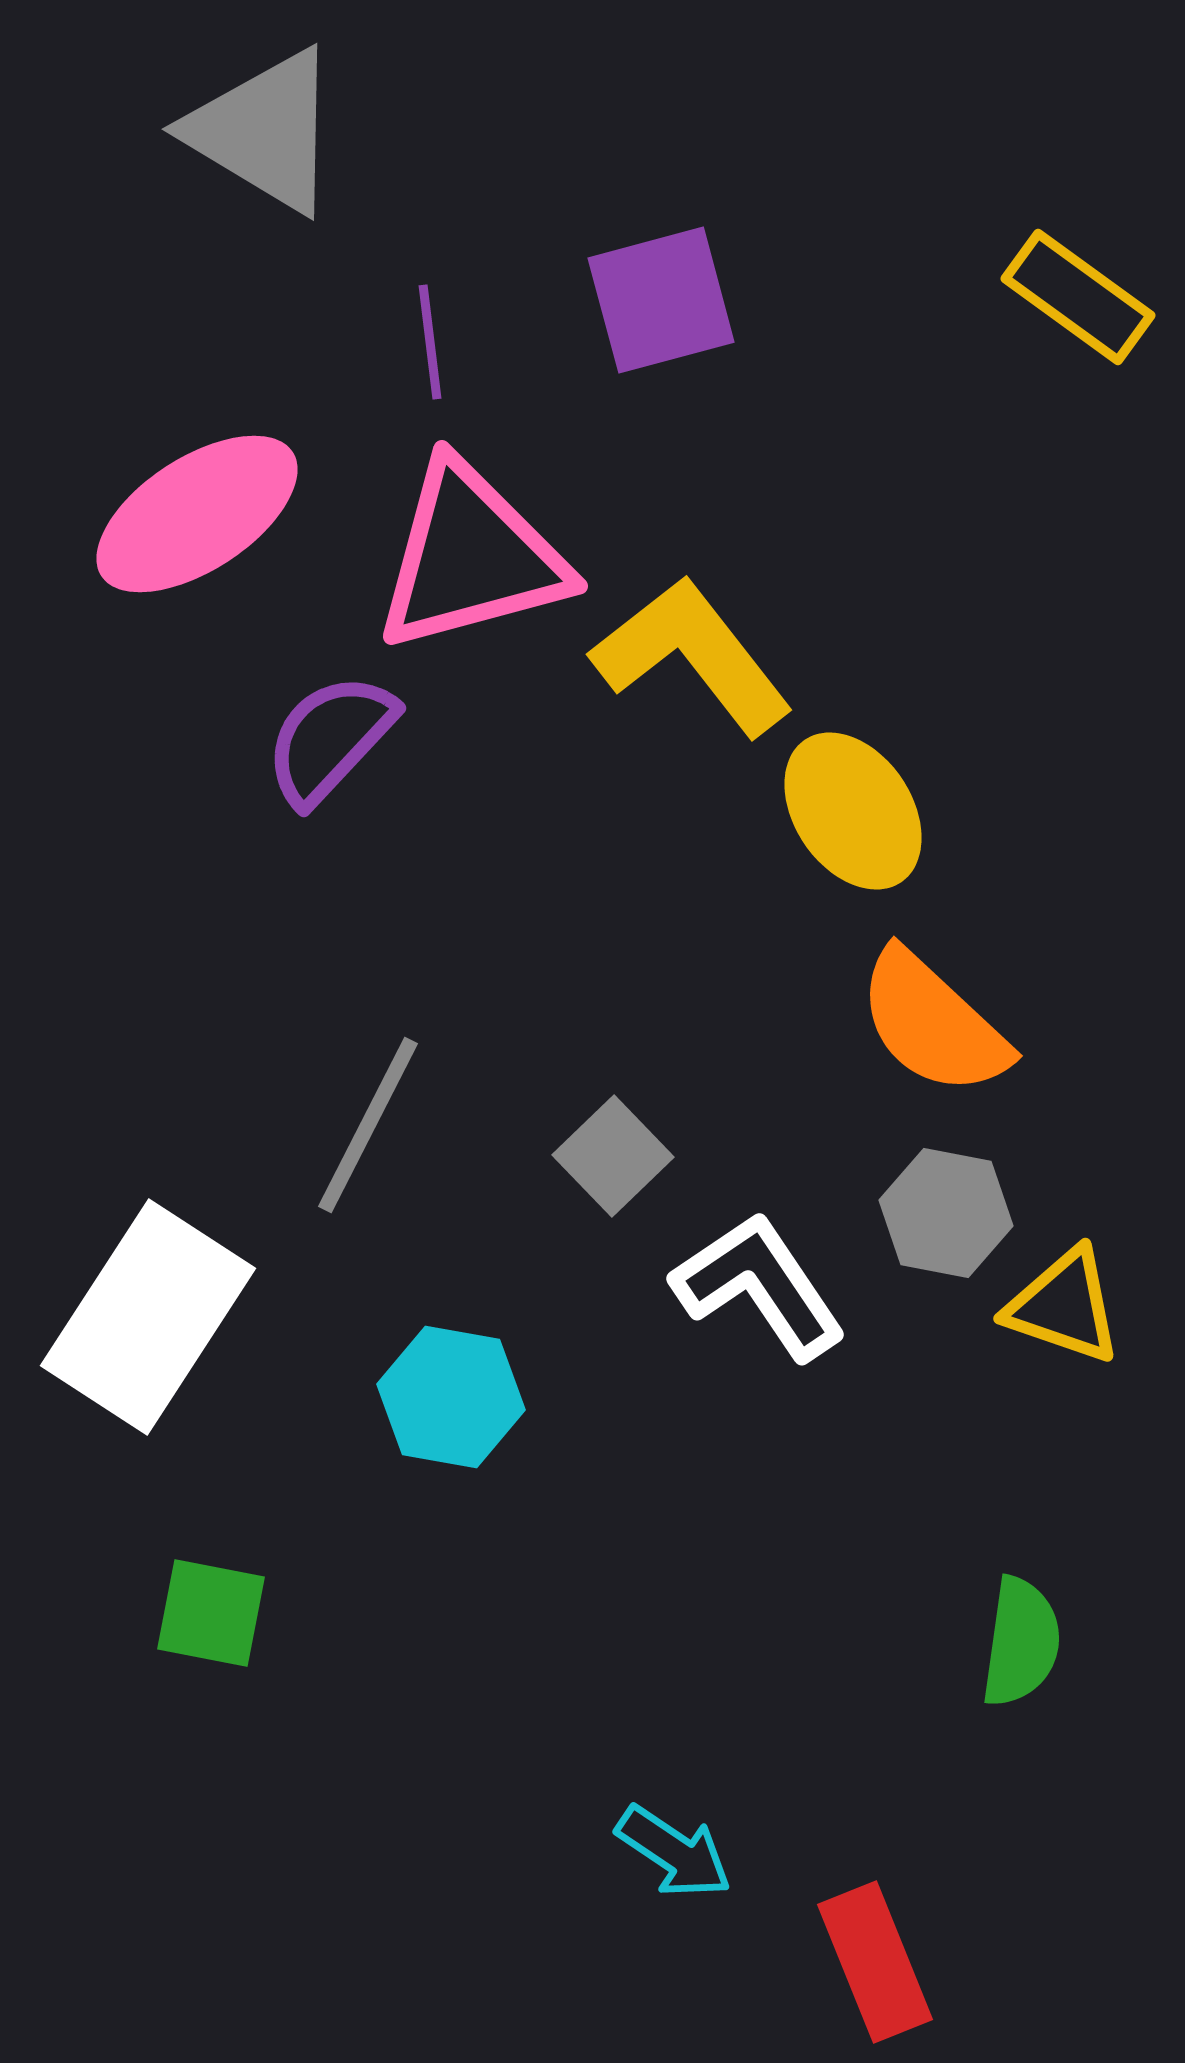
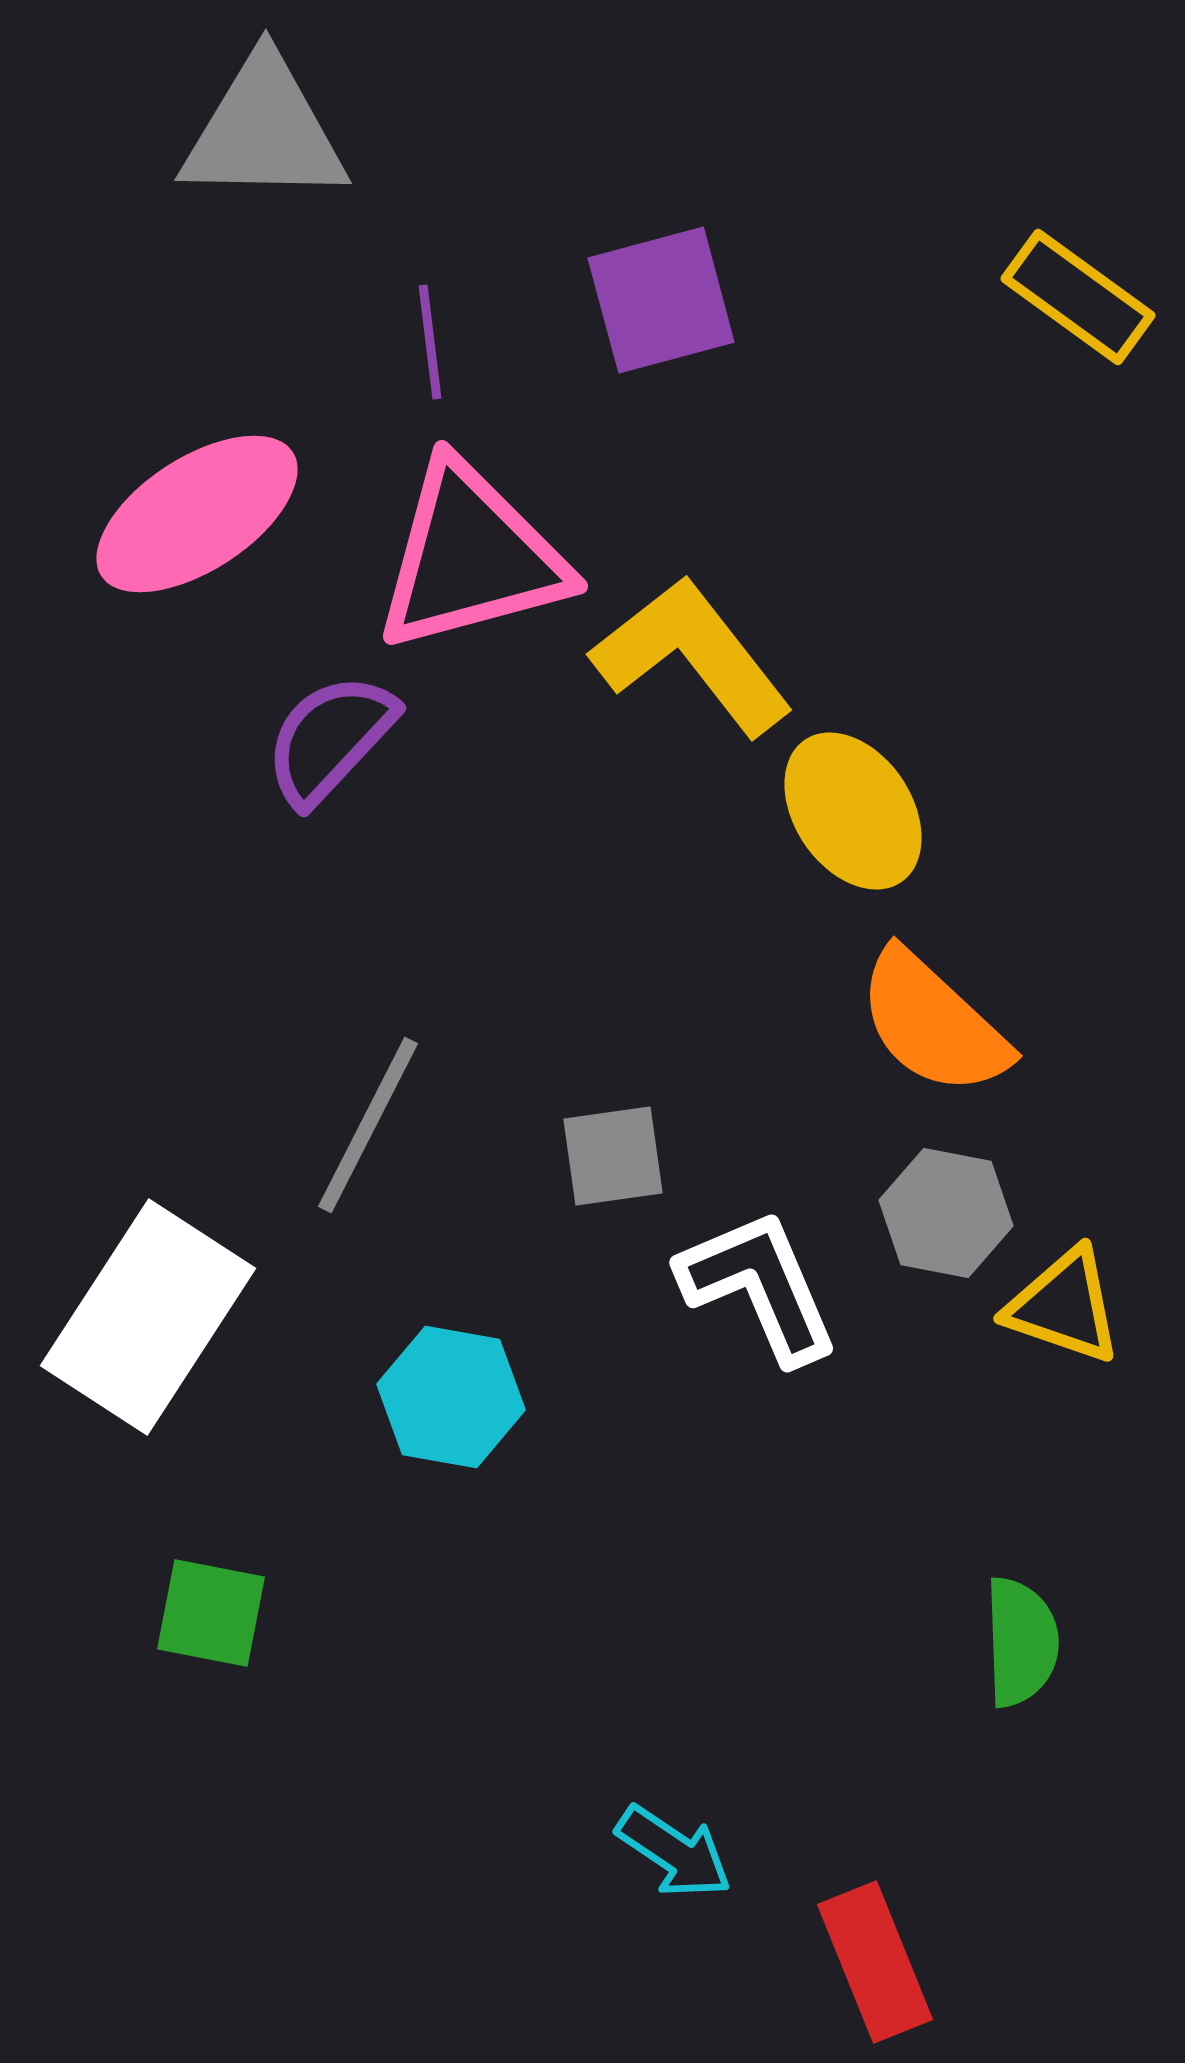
gray triangle: rotated 30 degrees counterclockwise
gray square: rotated 36 degrees clockwise
white L-shape: rotated 11 degrees clockwise
green semicircle: rotated 10 degrees counterclockwise
